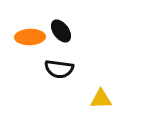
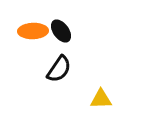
orange ellipse: moved 3 px right, 6 px up
black semicircle: rotated 64 degrees counterclockwise
